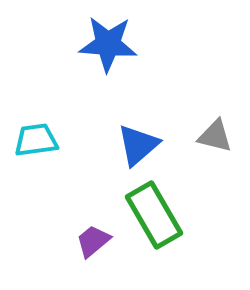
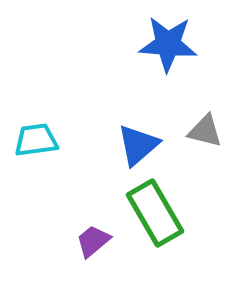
blue star: moved 60 px right
gray triangle: moved 10 px left, 5 px up
green rectangle: moved 1 px right, 2 px up
